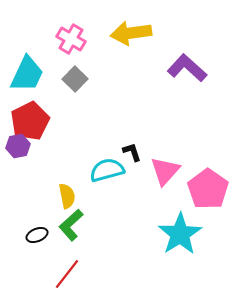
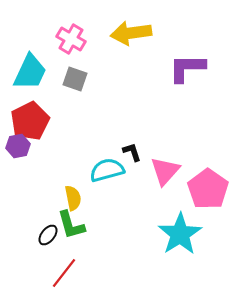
purple L-shape: rotated 42 degrees counterclockwise
cyan trapezoid: moved 3 px right, 2 px up
gray square: rotated 25 degrees counterclockwise
yellow semicircle: moved 6 px right, 2 px down
green L-shape: rotated 64 degrees counterclockwise
black ellipse: moved 11 px right; rotated 30 degrees counterclockwise
red line: moved 3 px left, 1 px up
